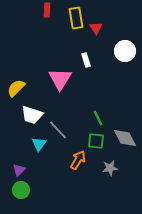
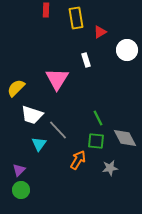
red rectangle: moved 1 px left
red triangle: moved 4 px right, 4 px down; rotated 32 degrees clockwise
white circle: moved 2 px right, 1 px up
pink triangle: moved 3 px left
